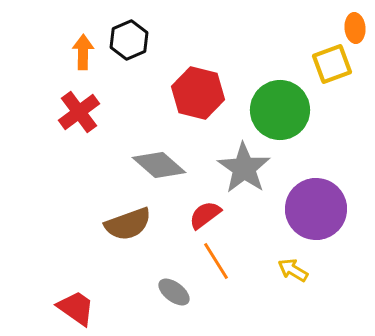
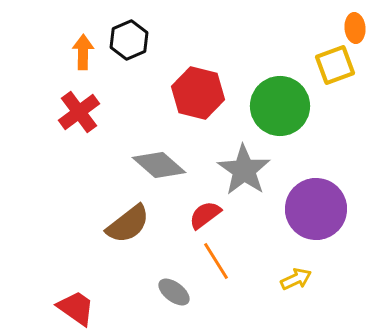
yellow square: moved 3 px right, 1 px down
green circle: moved 4 px up
gray star: moved 2 px down
brown semicircle: rotated 18 degrees counterclockwise
yellow arrow: moved 3 px right, 9 px down; rotated 124 degrees clockwise
